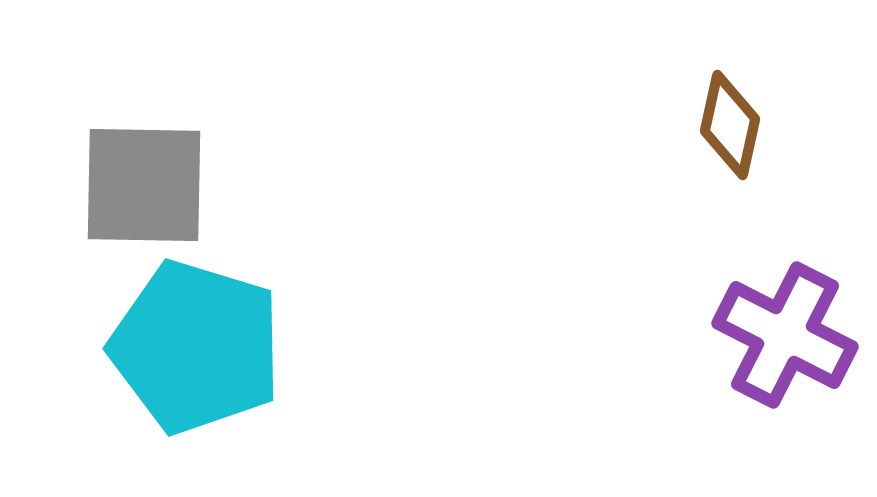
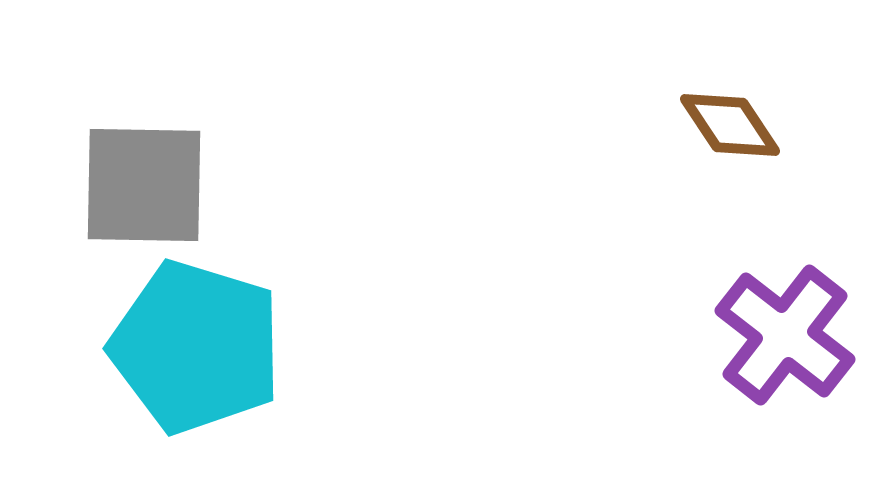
brown diamond: rotated 46 degrees counterclockwise
purple cross: rotated 11 degrees clockwise
